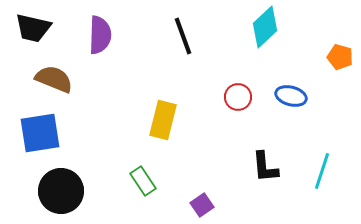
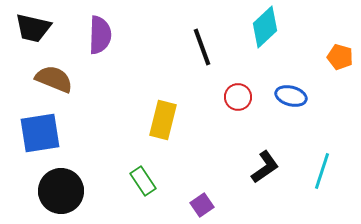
black line: moved 19 px right, 11 px down
black L-shape: rotated 120 degrees counterclockwise
